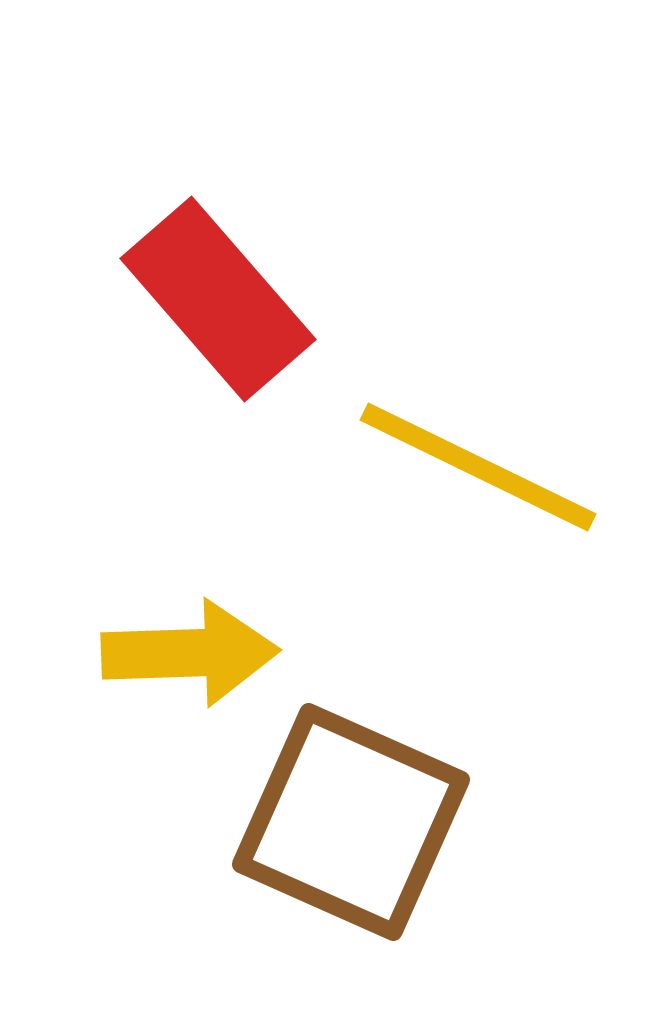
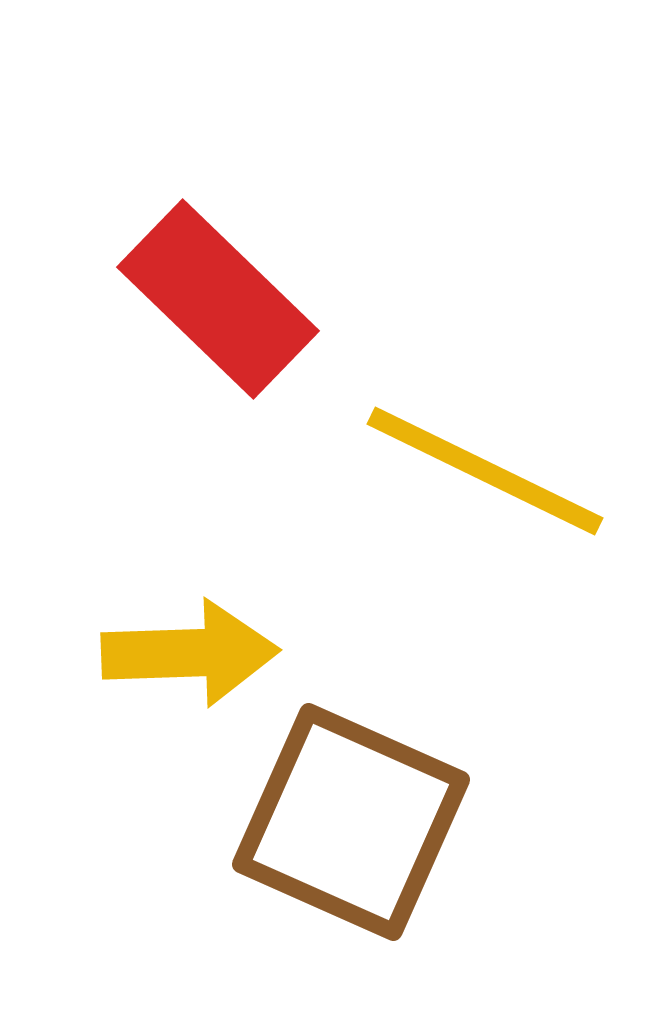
red rectangle: rotated 5 degrees counterclockwise
yellow line: moved 7 px right, 4 px down
